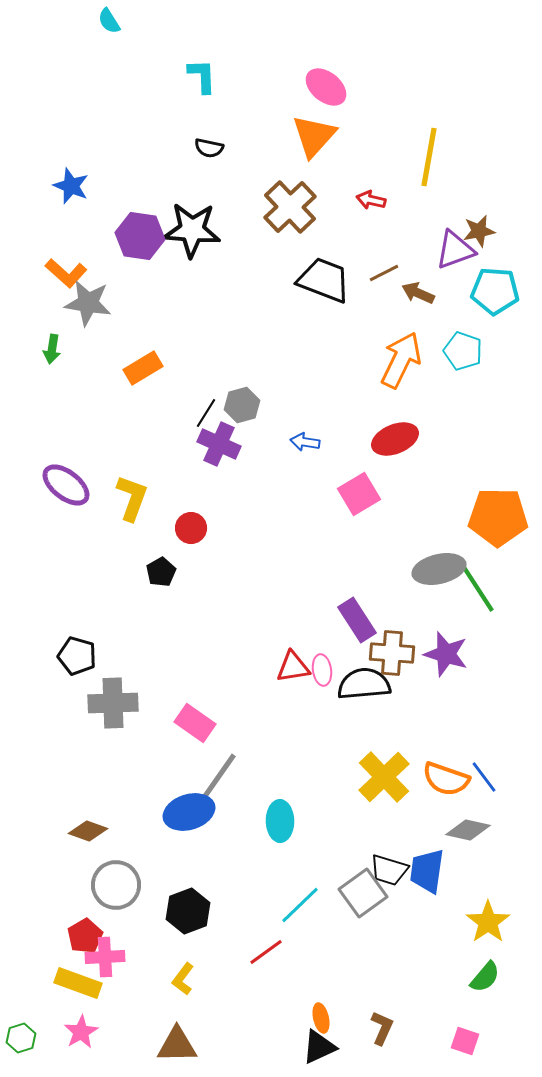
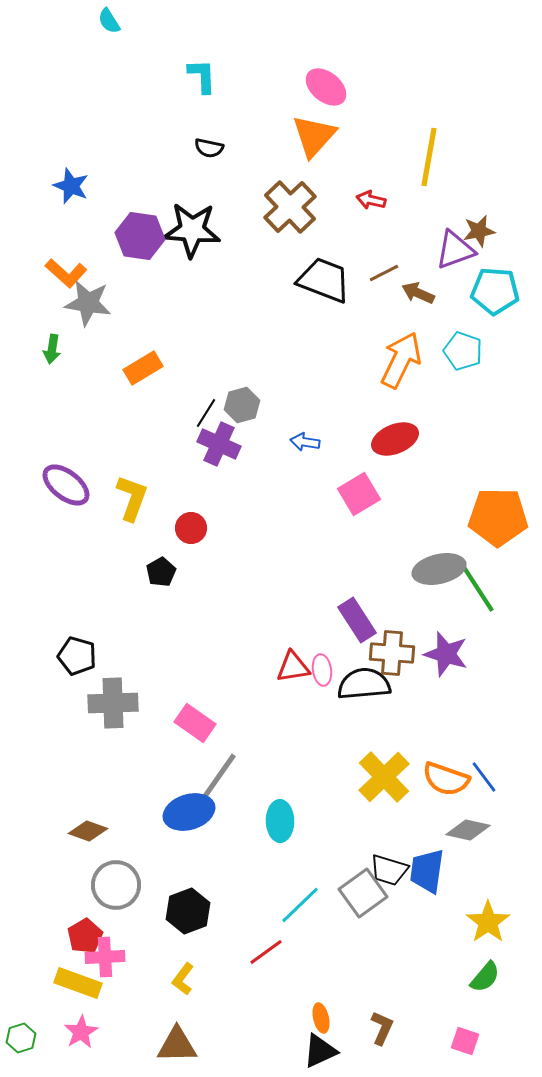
black triangle at (319, 1047): moved 1 px right, 4 px down
